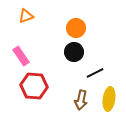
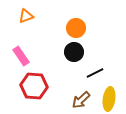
brown arrow: rotated 36 degrees clockwise
